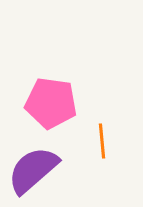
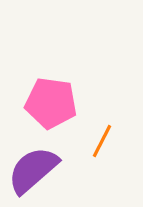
orange line: rotated 32 degrees clockwise
